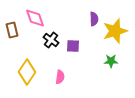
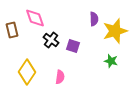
purple square: rotated 16 degrees clockwise
green star: rotated 16 degrees clockwise
